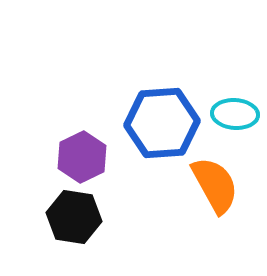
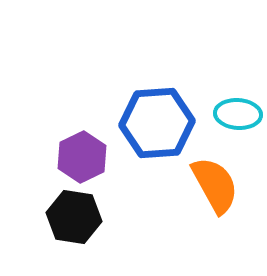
cyan ellipse: moved 3 px right
blue hexagon: moved 5 px left
